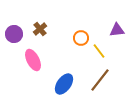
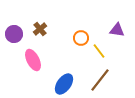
purple triangle: rotated 14 degrees clockwise
